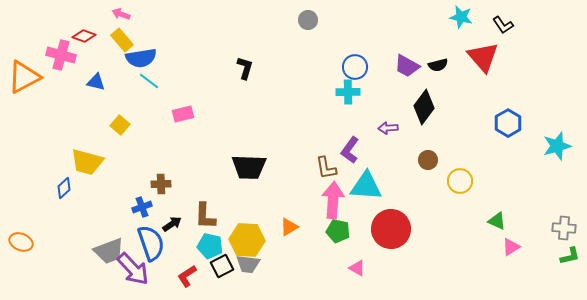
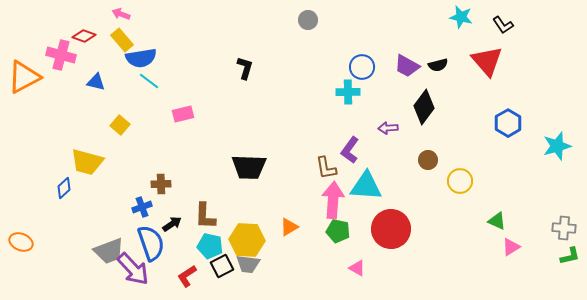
red triangle at (483, 57): moved 4 px right, 4 px down
blue circle at (355, 67): moved 7 px right
